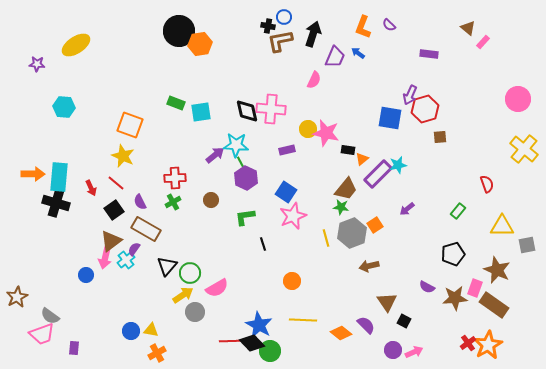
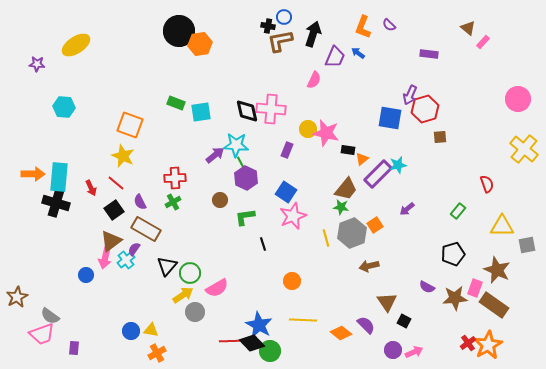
purple rectangle at (287, 150): rotated 56 degrees counterclockwise
brown circle at (211, 200): moved 9 px right
